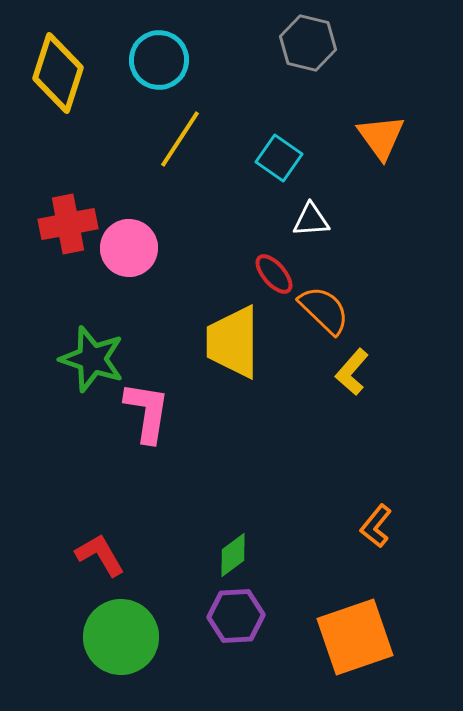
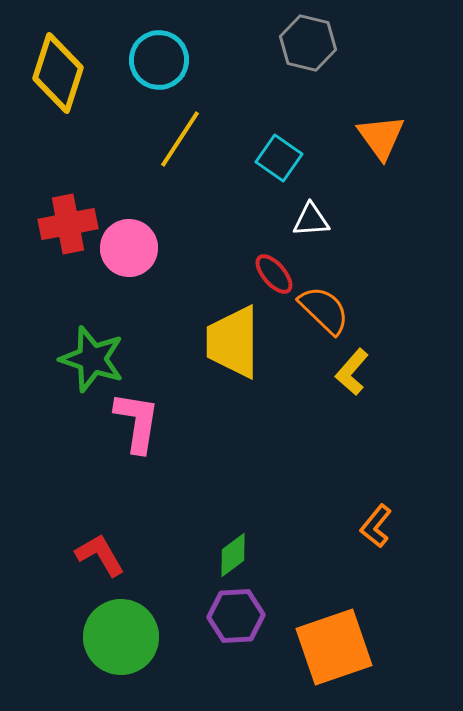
pink L-shape: moved 10 px left, 10 px down
orange square: moved 21 px left, 10 px down
